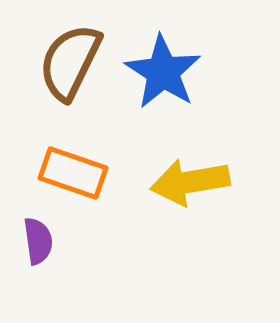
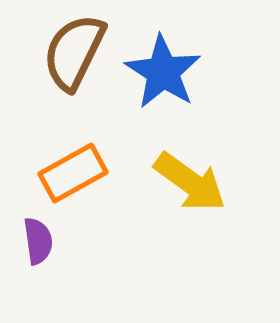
brown semicircle: moved 4 px right, 10 px up
orange rectangle: rotated 48 degrees counterclockwise
yellow arrow: rotated 134 degrees counterclockwise
